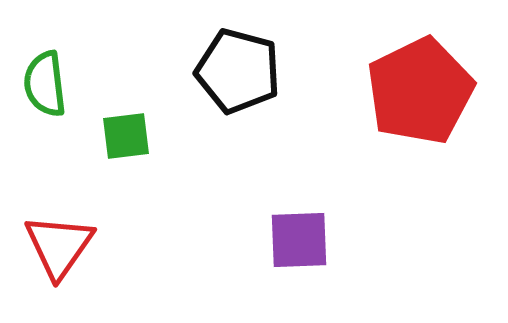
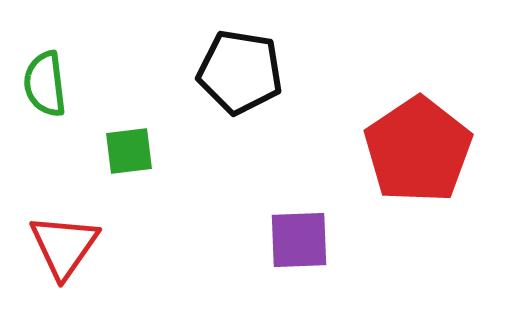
black pentagon: moved 2 px right, 1 px down; rotated 6 degrees counterclockwise
red pentagon: moved 2 px left, 59 px down; rotated 8 degrees counterclockwise
green square: moved 3 px right, 15 px down
red triangle: moved 5 px right
